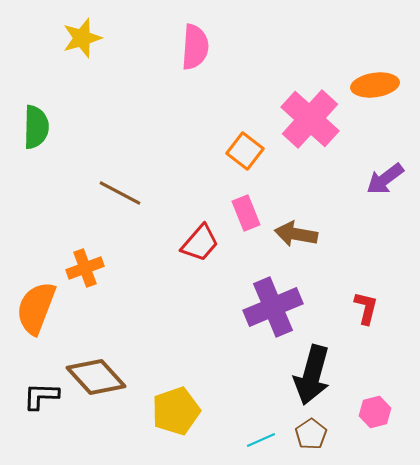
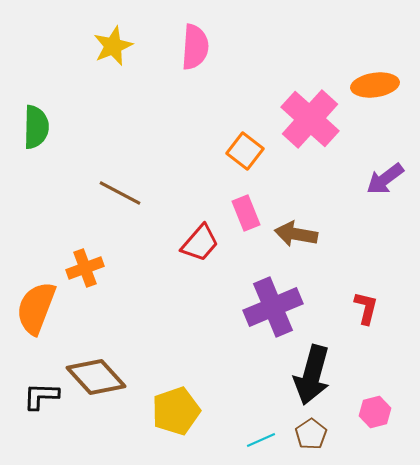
yellow star: moved 31 px right, 8 px down; rotated 6 degrees counterclockwise
